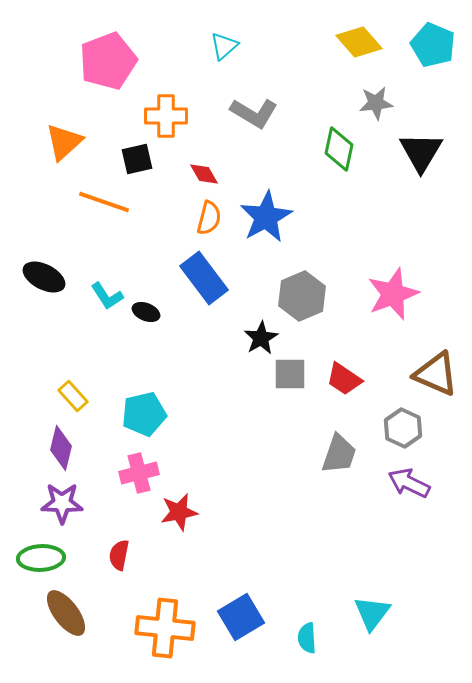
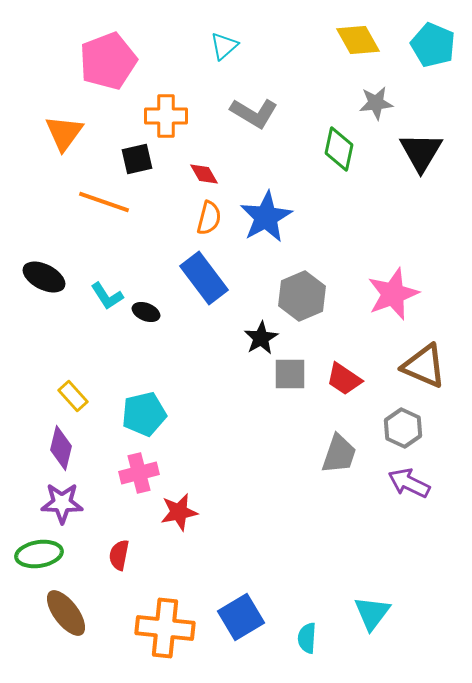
yellow diamond at (359, 42): moved 1 px left, 2 px up; rotated 12 degrees clockwise
orange triangle at (64, 142): moved 9 px up; rotated 12 degrees counterclockwise
brown triangle at (436, 374): moved 12 px left, 8 px up
green ellipse at (41, 558): moved 2 px left, 4 px up; rotated 6 degrees counterclockwise
cyan semicircle at (307, 638): rotated 8 degrees clockwise
